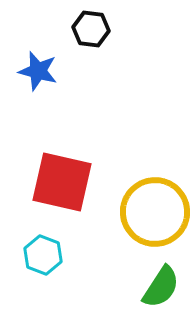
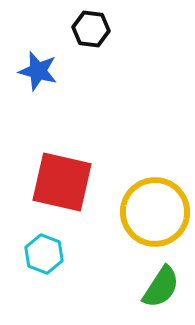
cyan hexagon: moved 1 px right, 1 px up
